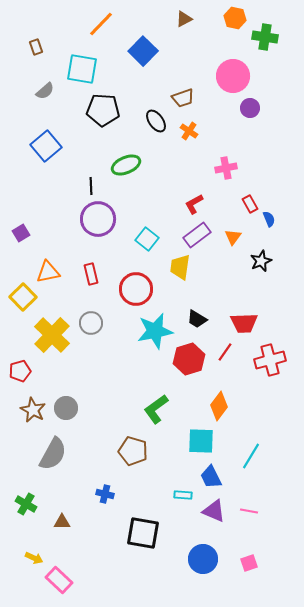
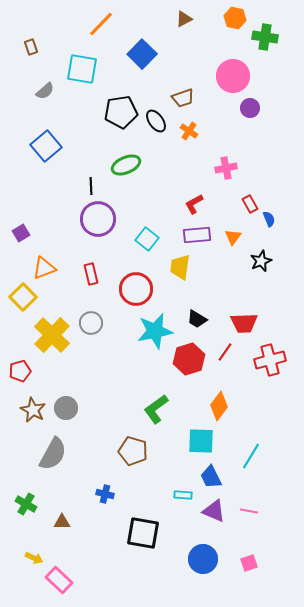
brown rectangle at (36, 47): moved 5 px left
blue square at (143, 51): moved 1 px left, 3 px down
black pentagon at (103, 110): moved 18 px right, 2 px down; rotated 12 degrees counterclockwise
purple rectangle at (197, 235): rotated 32 degrees clockwise
orange triangle at (48, 272): moved 4 px left, 4 px up; rotated 10 degrees counterclockwise
